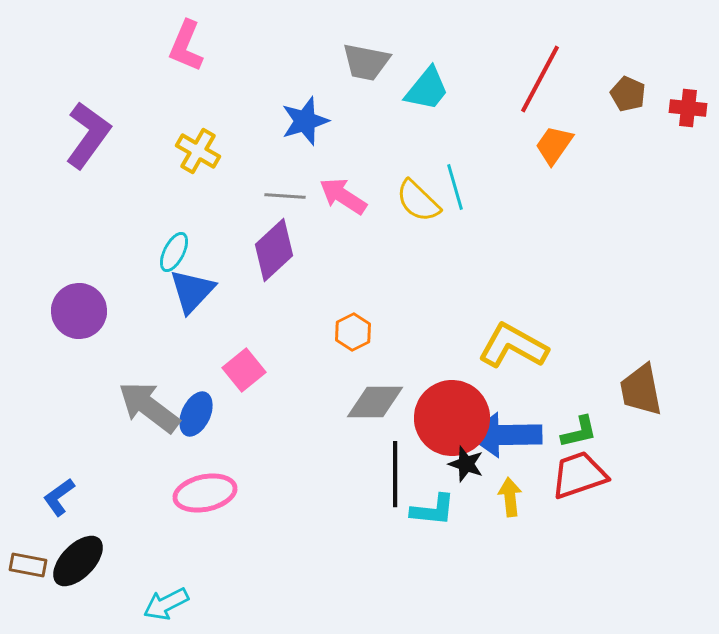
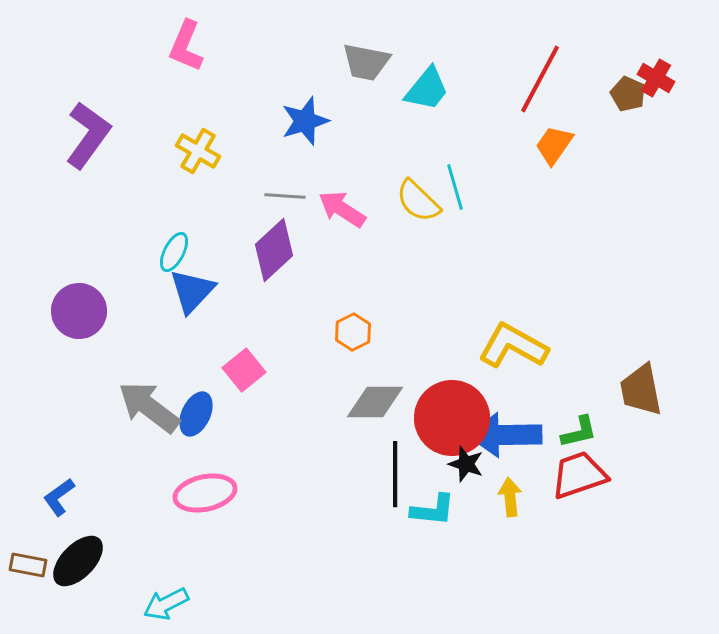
red cross: moved 32 px left, 30 px up; rotated 24 degrees clockwise
pink arrow: moved 1 px left, 13 px down
